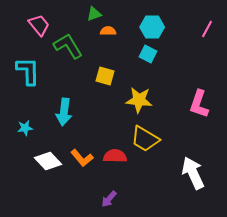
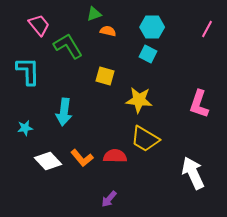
orange semicircle: rotated 14 degrees clockwise
